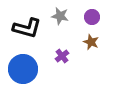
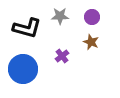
gray star: rotated 12 degrees counterclockwise
